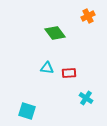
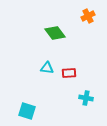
cyan cross: rotated 24 degrees counterclockwise
